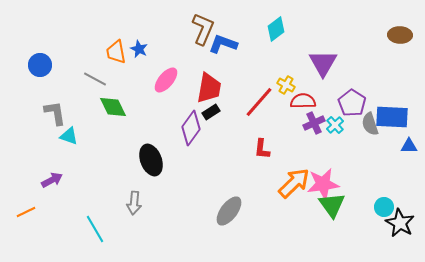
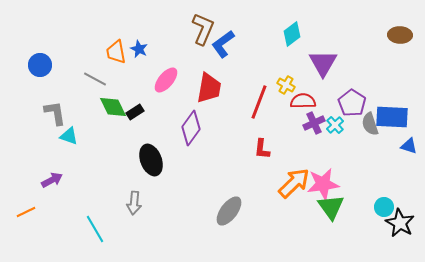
cyan diamond: moved 16 px right, 5 px down
blue L-shape: rotated 56 degrees counterclockwise
red line: rotated 20 degrees counterclockwise
black rectangle: moved 76 px left
blue triangle: rotated 18 degrees clockwise
green triangle: moved 1 px left, 2 px down
